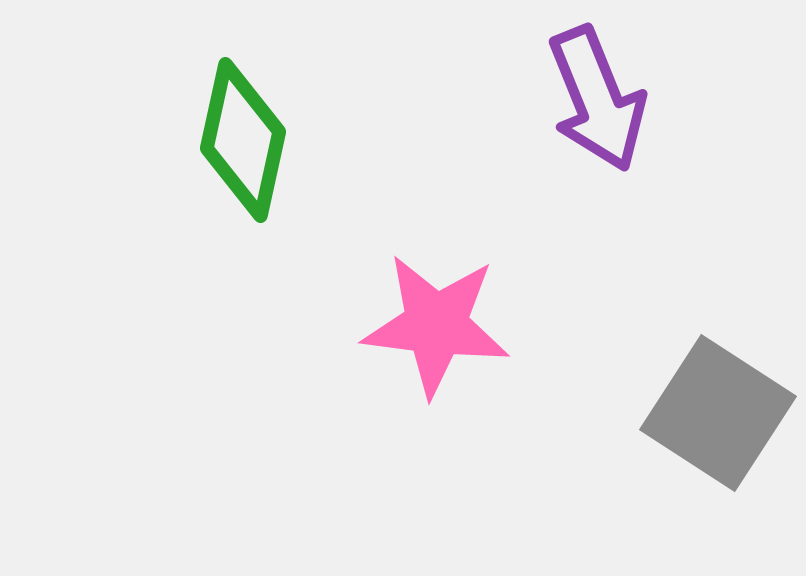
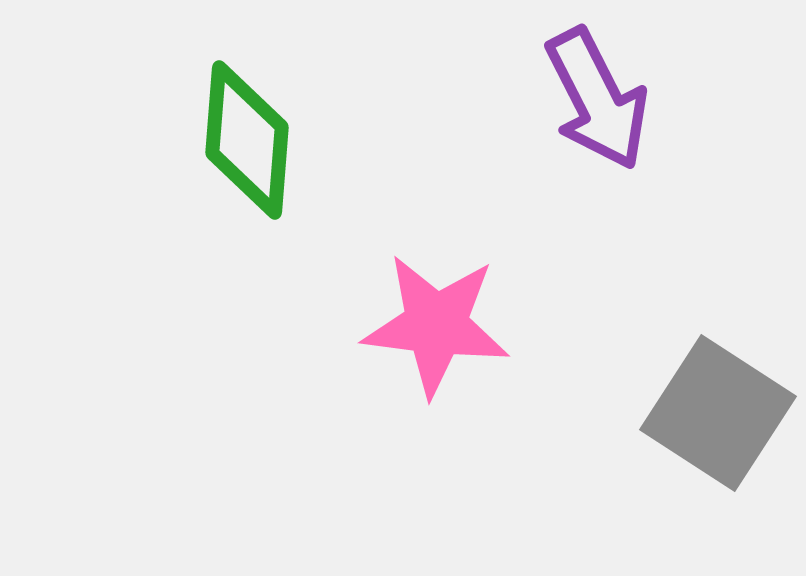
purple arrow: rotated 5 degrees counterclockwise
green diamond: moved 4 px right; rotated 8 degrees counterclockwise
